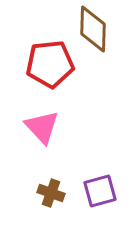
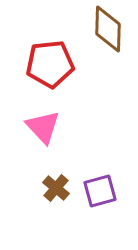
brown diamond: moved 15 px right
pink triangle: moved 1 px right
brown cross: moved 5 px right, 5 px up; rotated 20 degrees clockwise
